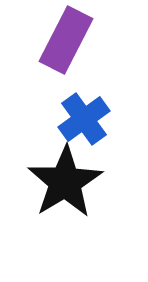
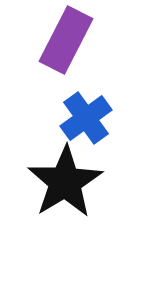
blue cross: moved 2 px right, 1 px up
